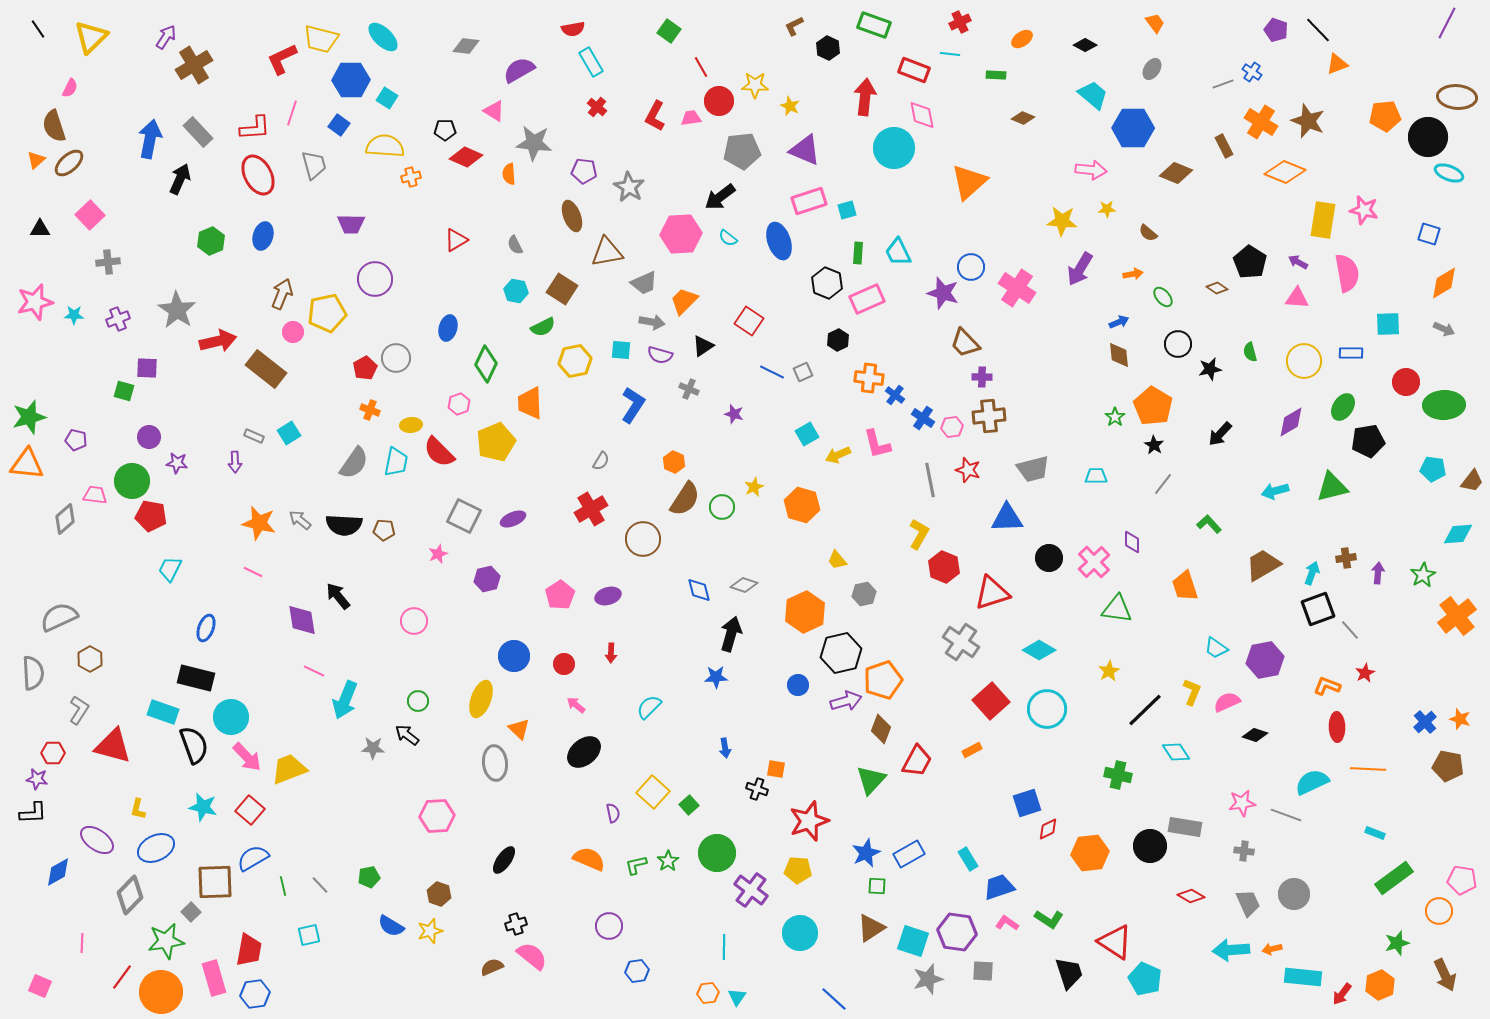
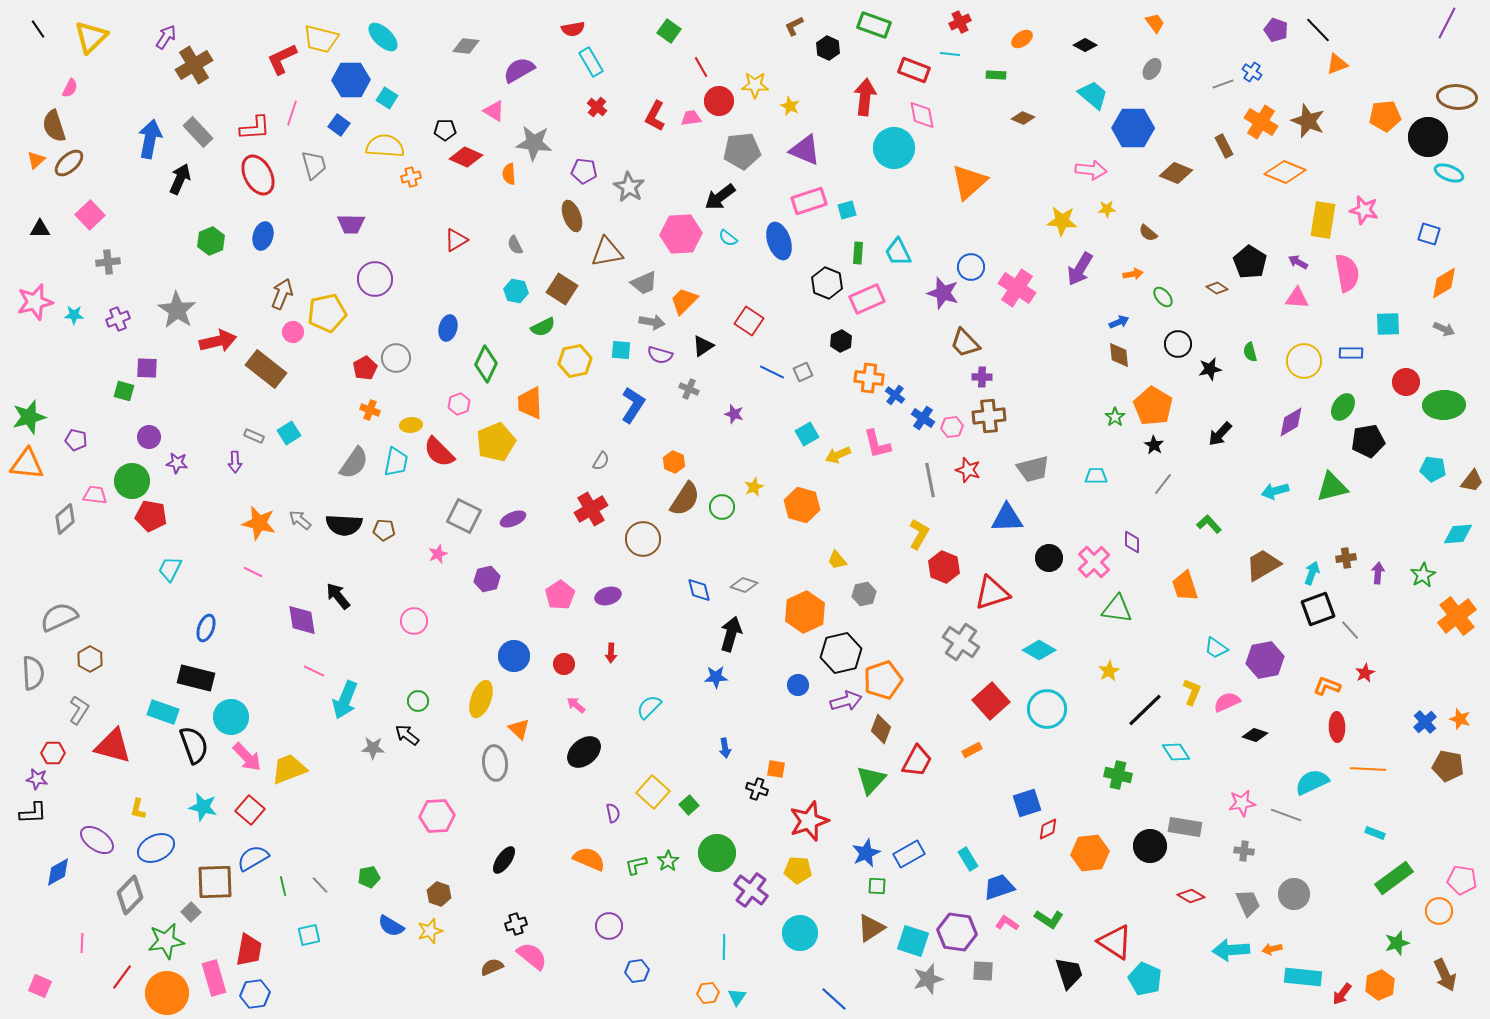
black hexagon at (838, 340): moved 3 px right, 1 px down
orange circle at (161, 992): moved 6 px right, 1 px down
